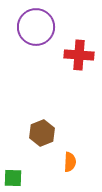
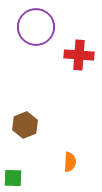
brown hexagon: moved 17 px left, 8 px up
